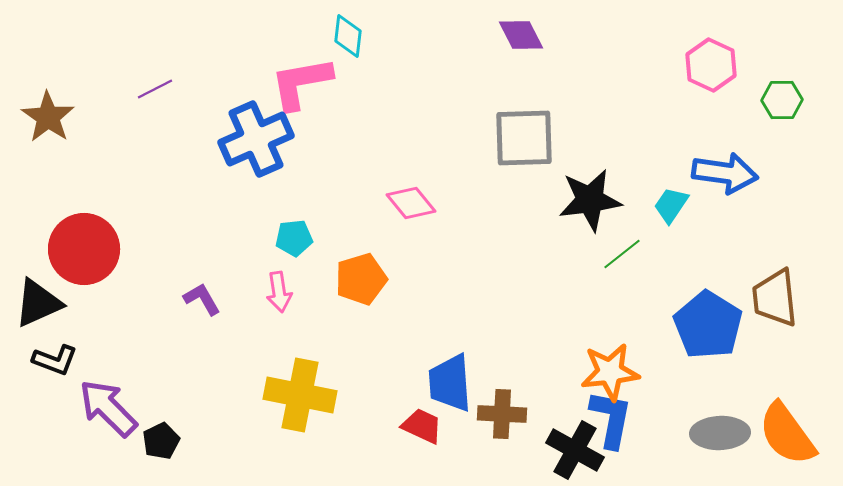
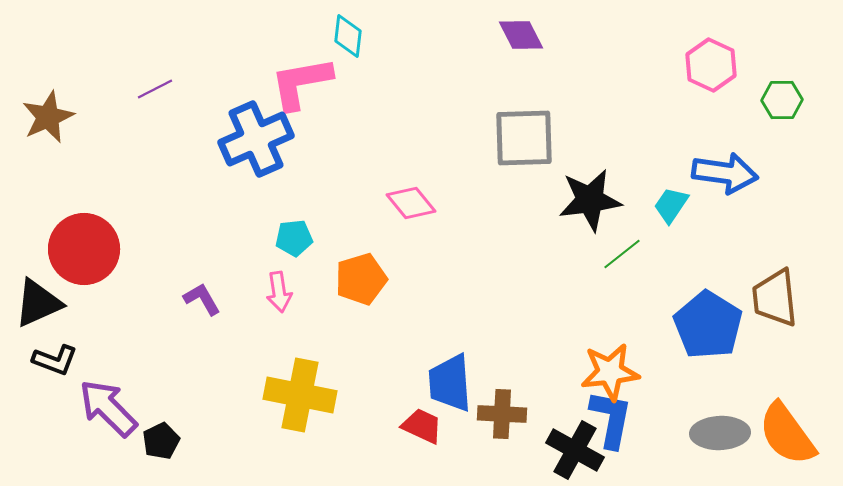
brown star: rotated 14 degrees clockwise
